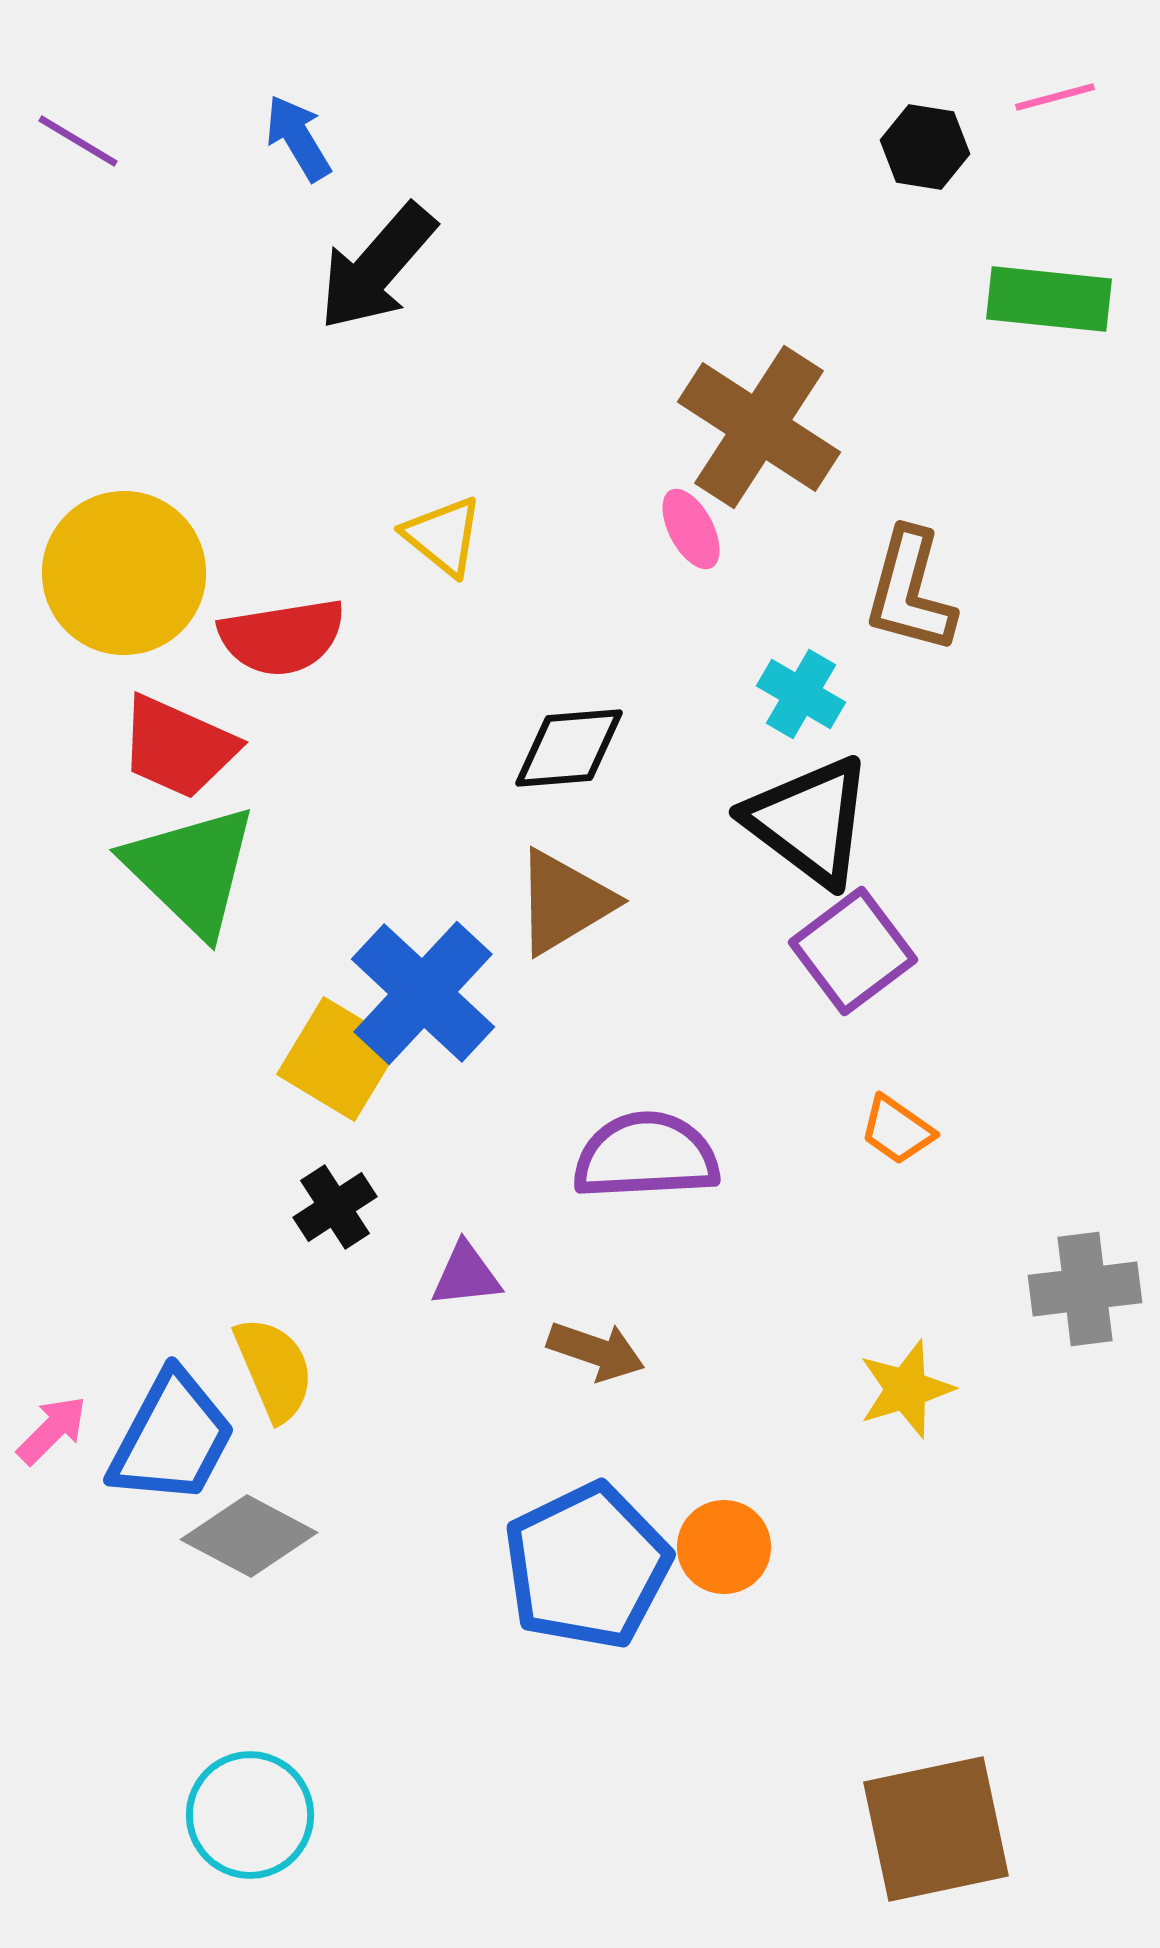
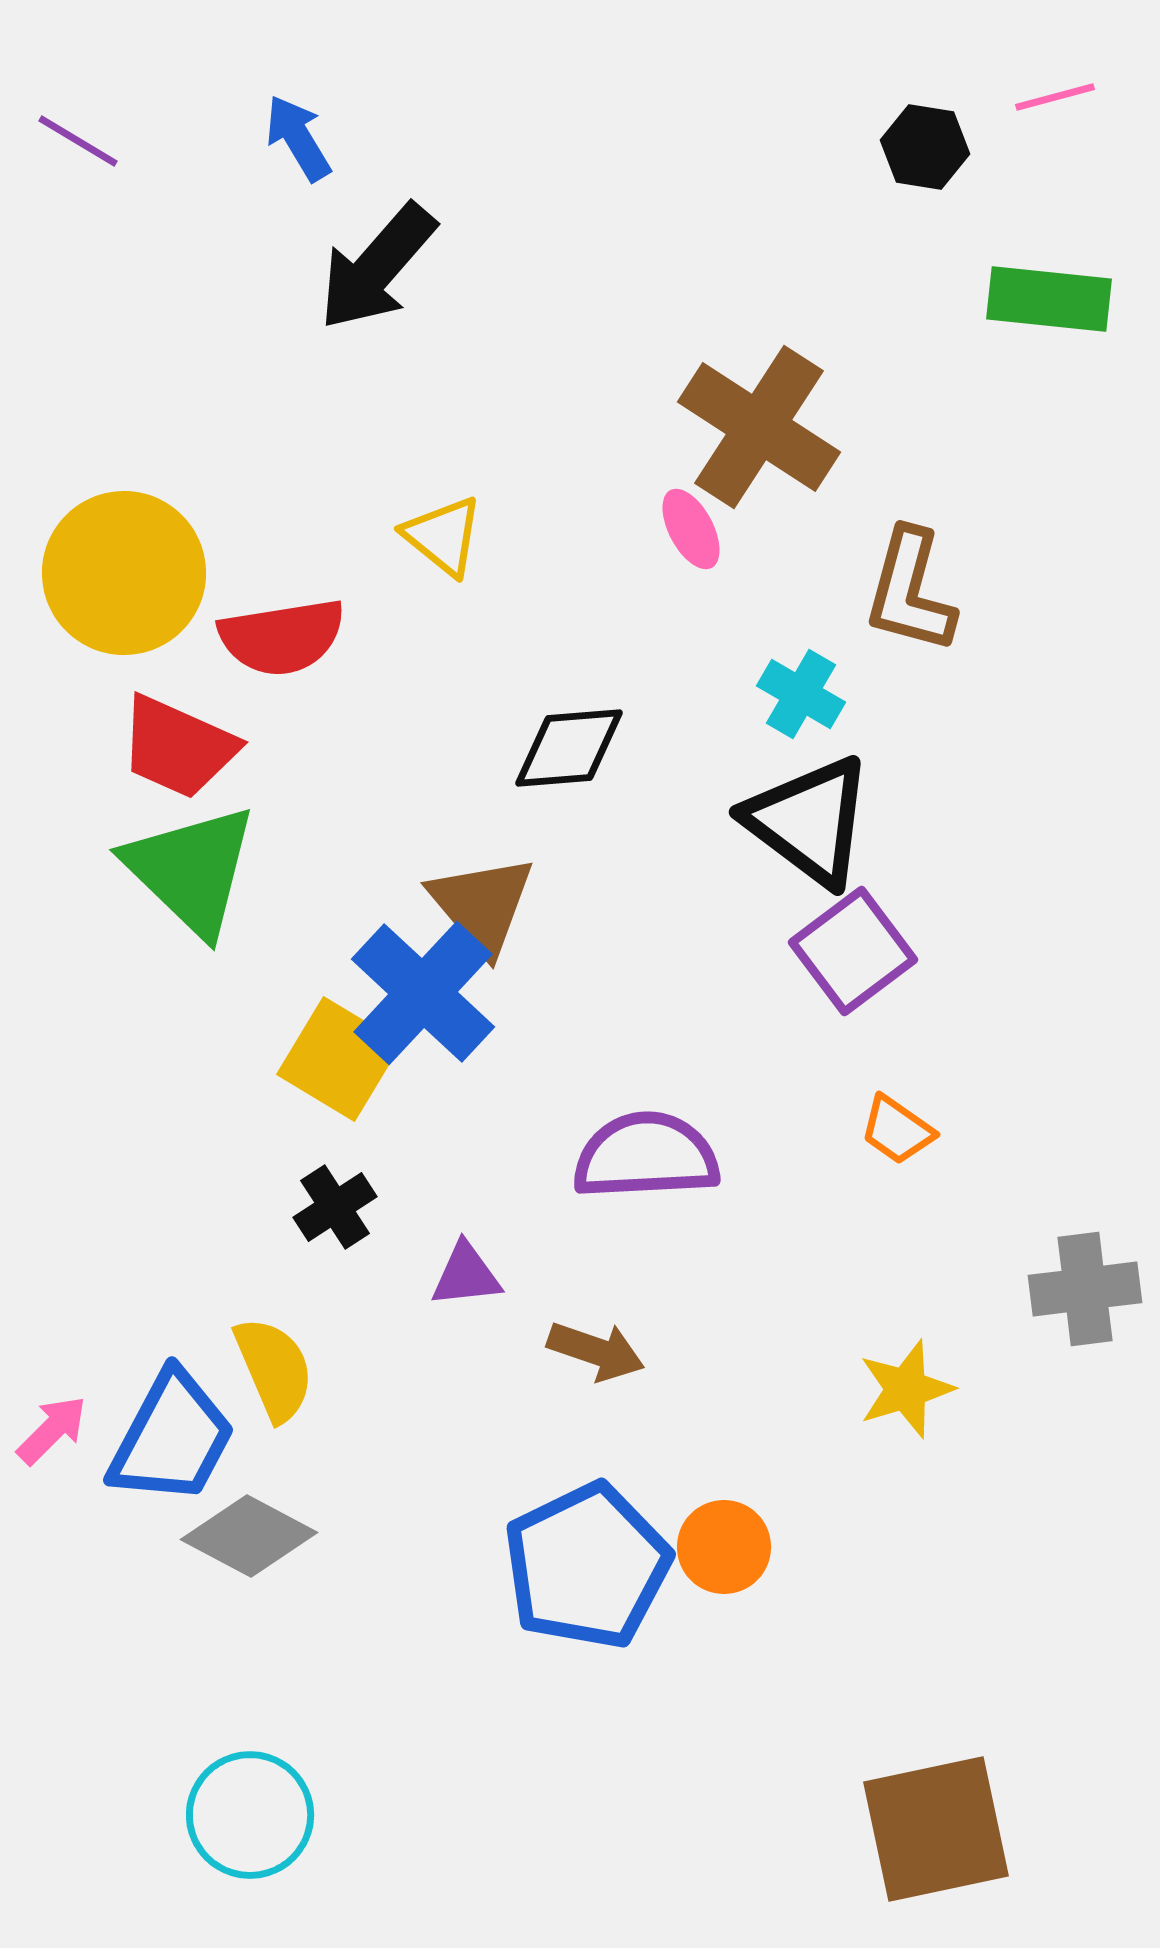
brown triangle: moved 82 px left, 3 px down; rotated 39 degrees counterclockwise
